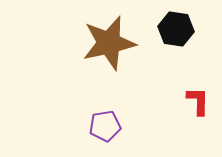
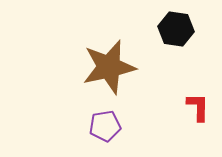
brown star: moved 24 px down
red L-shape: moved 6 px down
